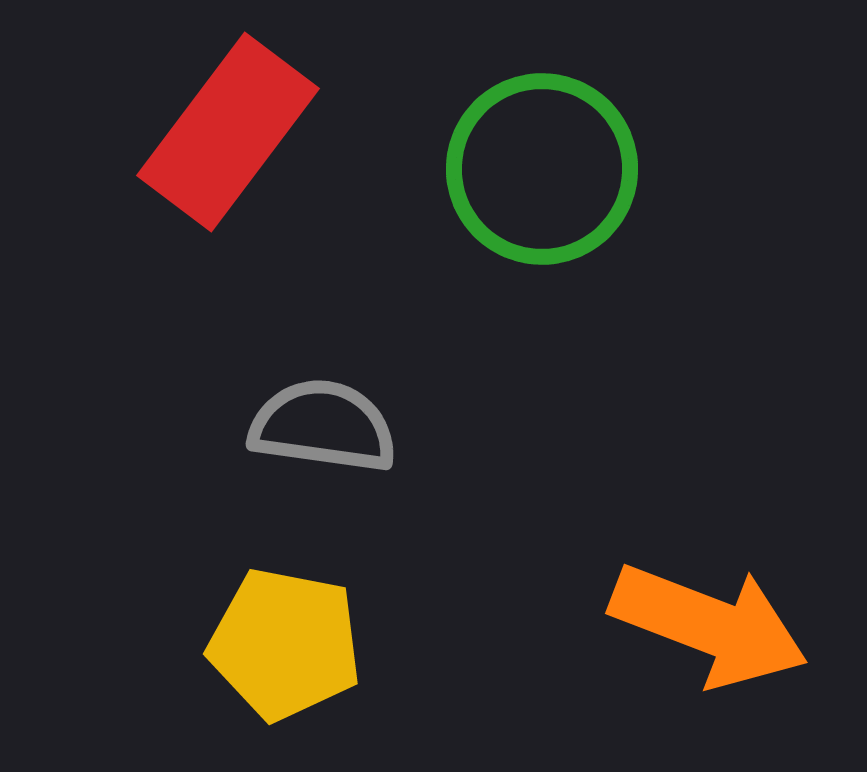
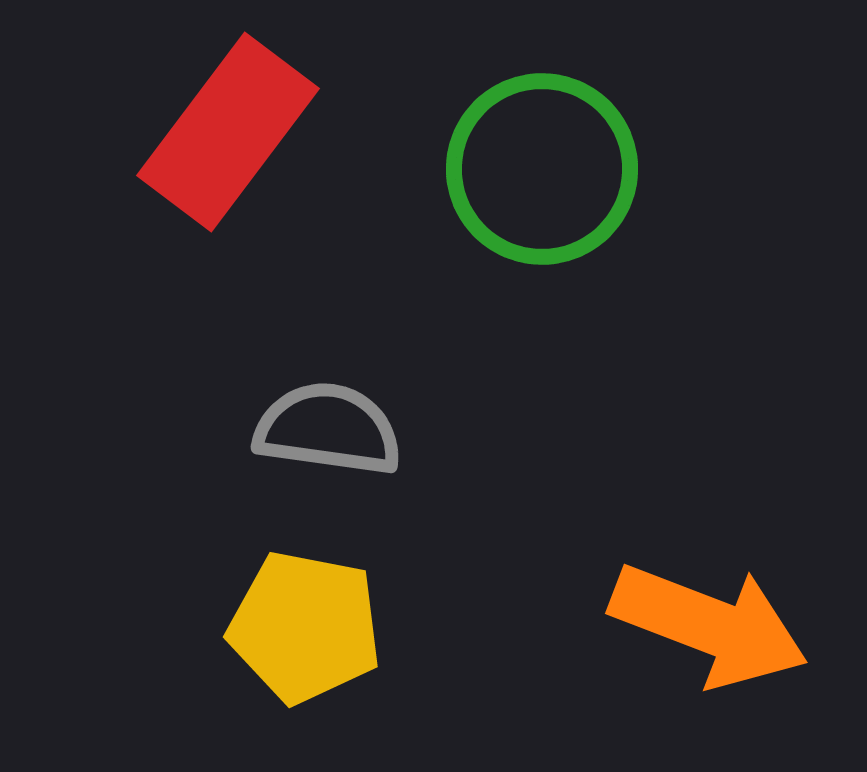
gray semicircle: moved 5 px right, 3 px down
yellow pentagon: moved 20 px right, 17 px up
